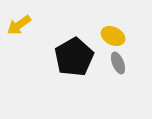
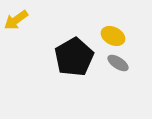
yellow arrow: moved 3 px left, 5 px up
gray ellipse: rotated 35 degrees counterclockwise
